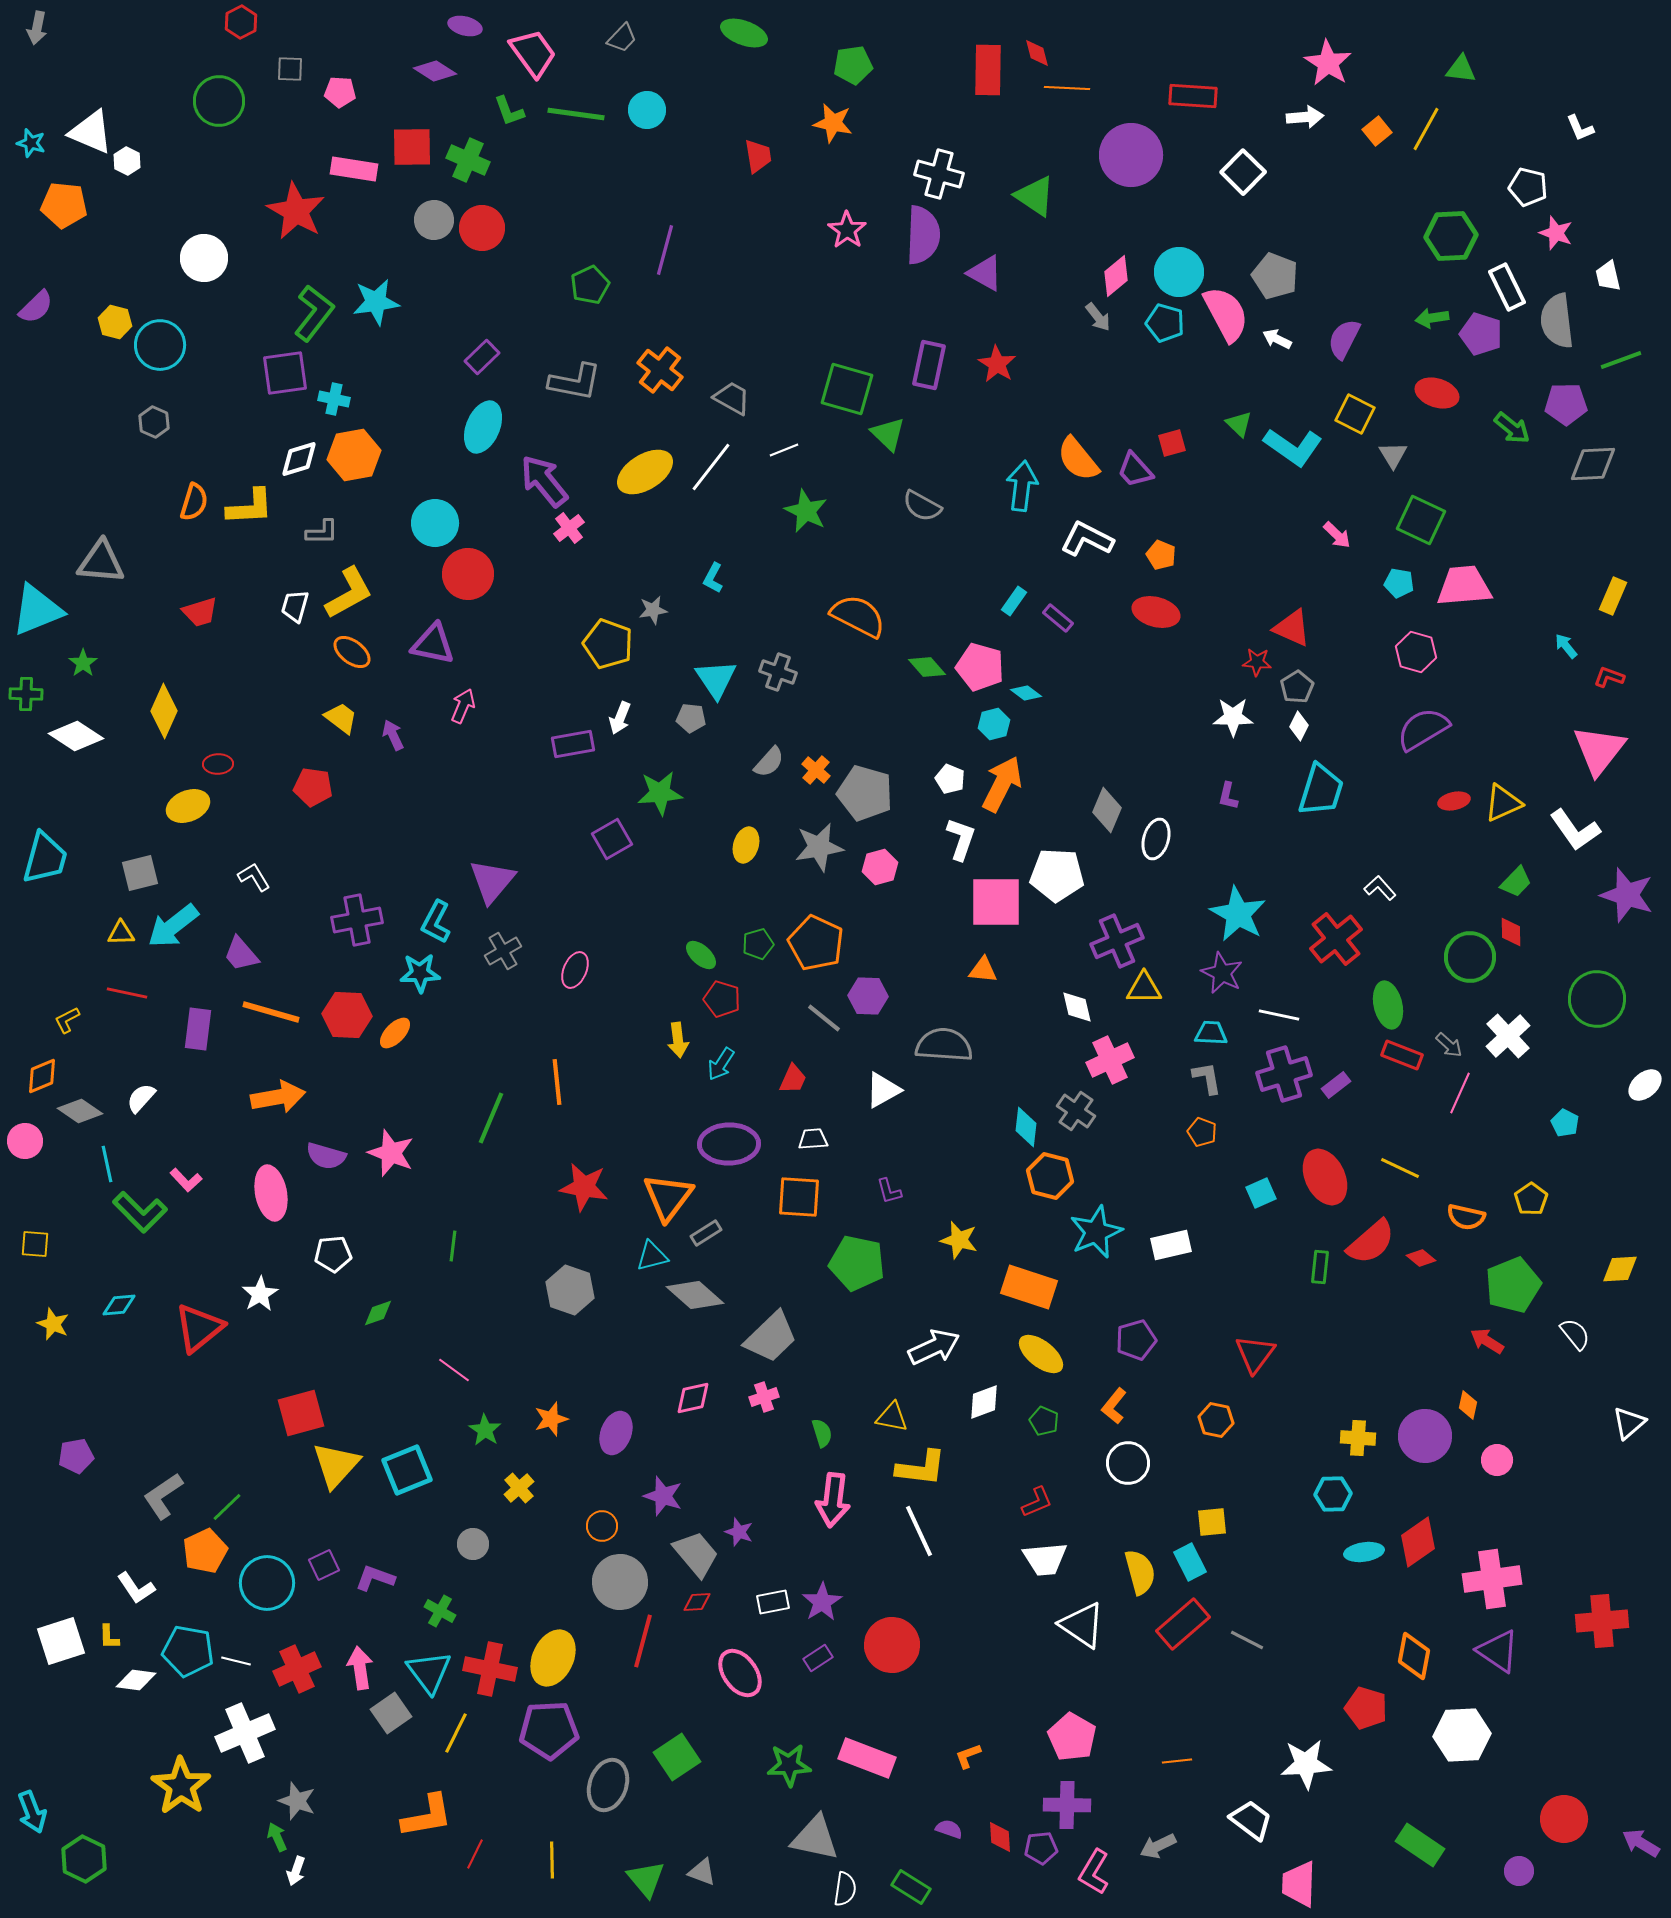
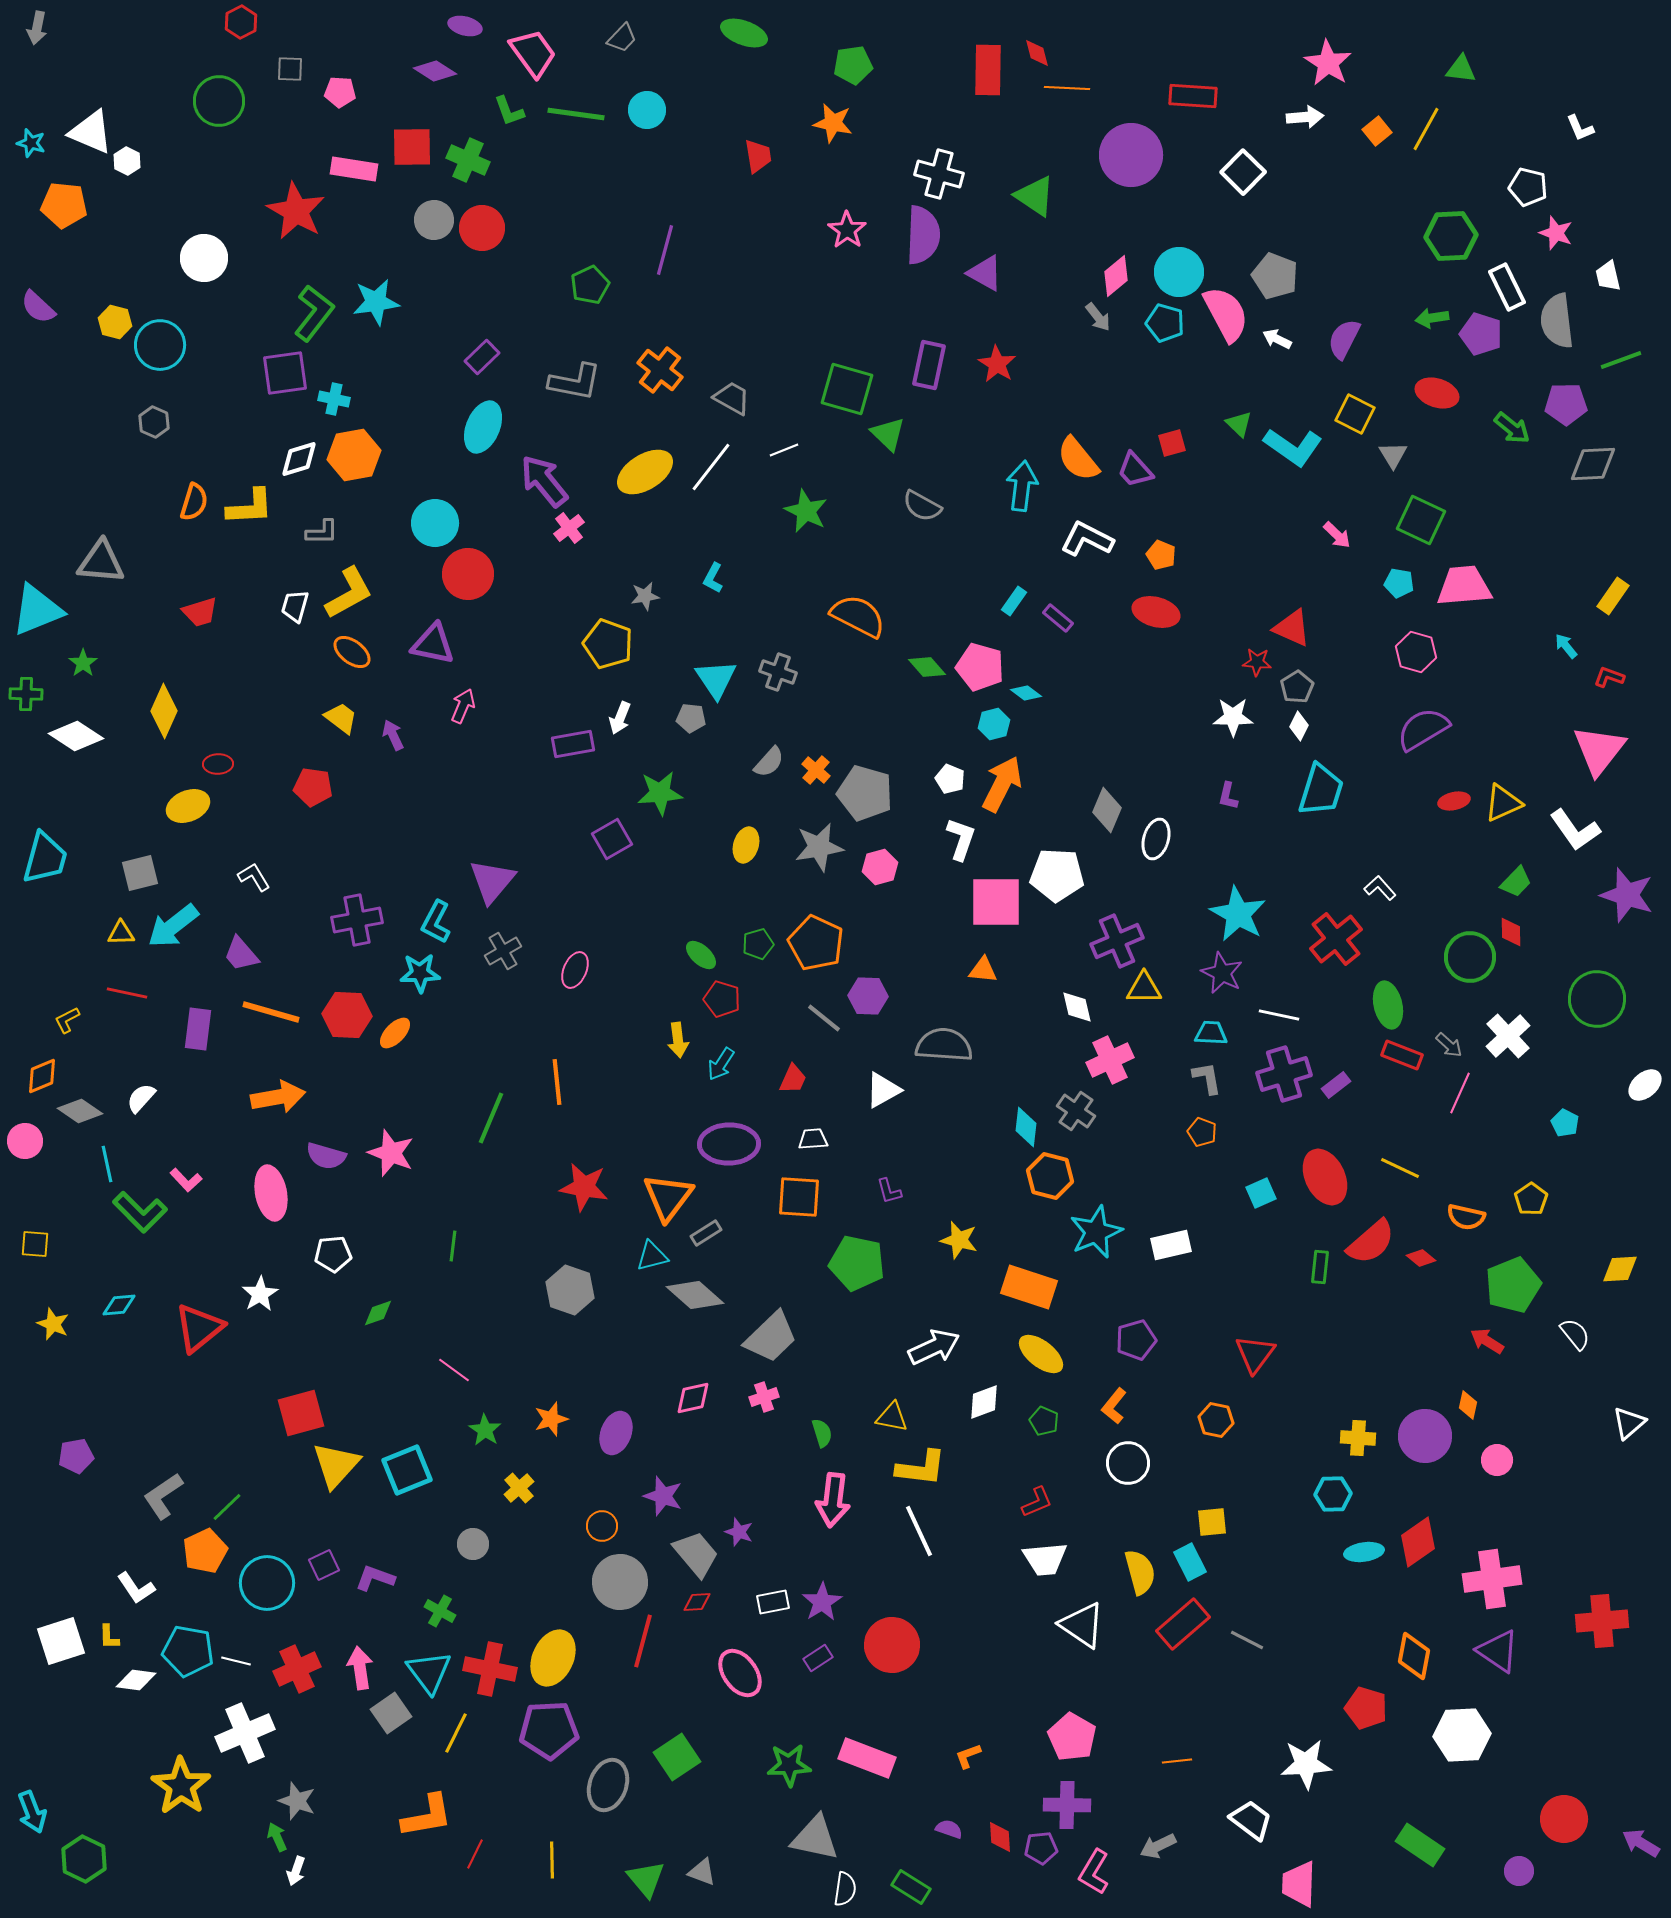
purple semicircle at (36, 307): moved 2 px right; rotated 87 degrees clockwise
yellow rectangle at (1613, 596): rotated 12 degrees clockwise
gray star at (653, 610): moved 8 px left, 14 px up
